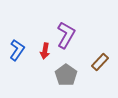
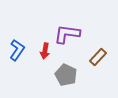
purple L-shape: moved 1 px right, 1 px up; rotated 112 degrees counterclockwise
brown rectangle: moved 2 px left, 5 px up
gray pentagon: rotated 10 degrees counterclockwise
